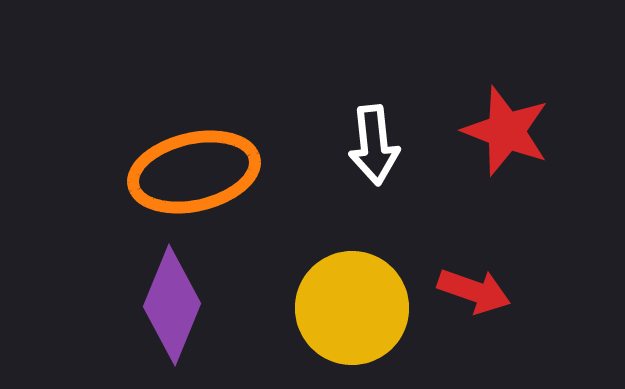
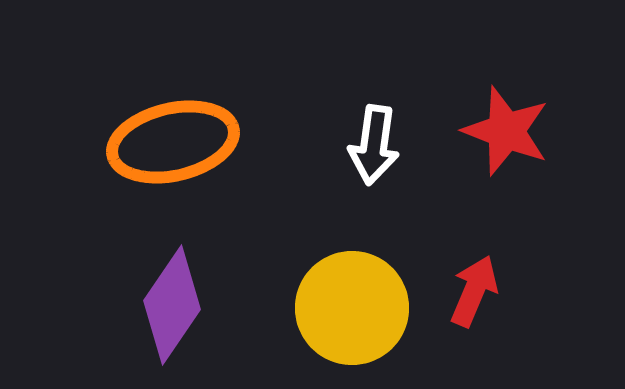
white arrow: rotated 14 degrees clockwise
orange ellipse: moved 21 px left, 30 px up
red arrow: rotated 86 degrees counterclockwise
purple diamond: rotated 12 degrees clockwise
